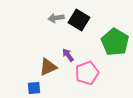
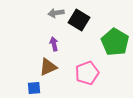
gray arrow: moved 5 px up
purple arrow: moved 14 px left, 11 px up; rotated 24 degrees clockwise
